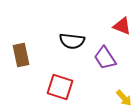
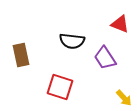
red triangle: moved 2 px left, 2 px up
